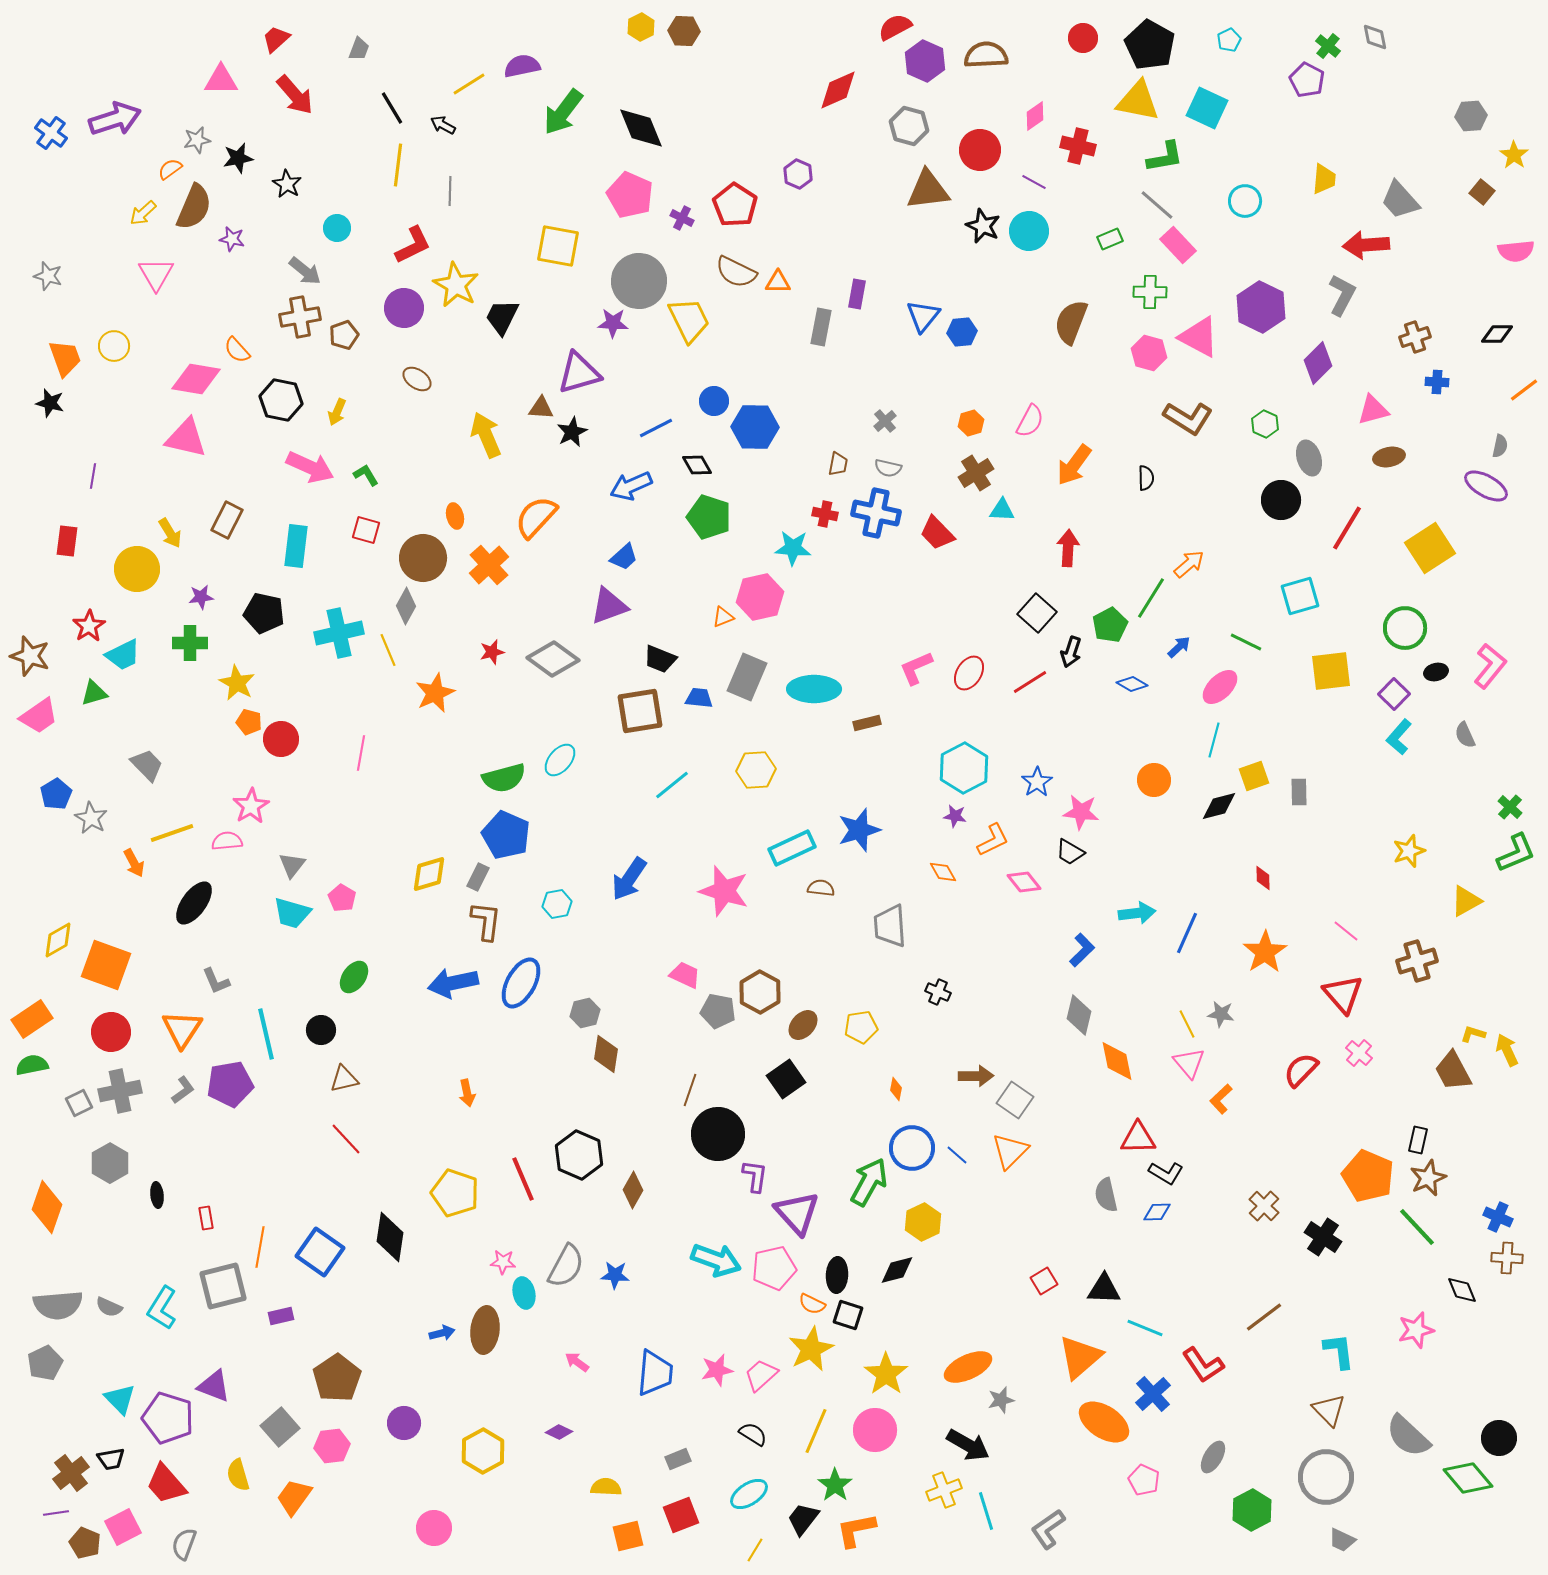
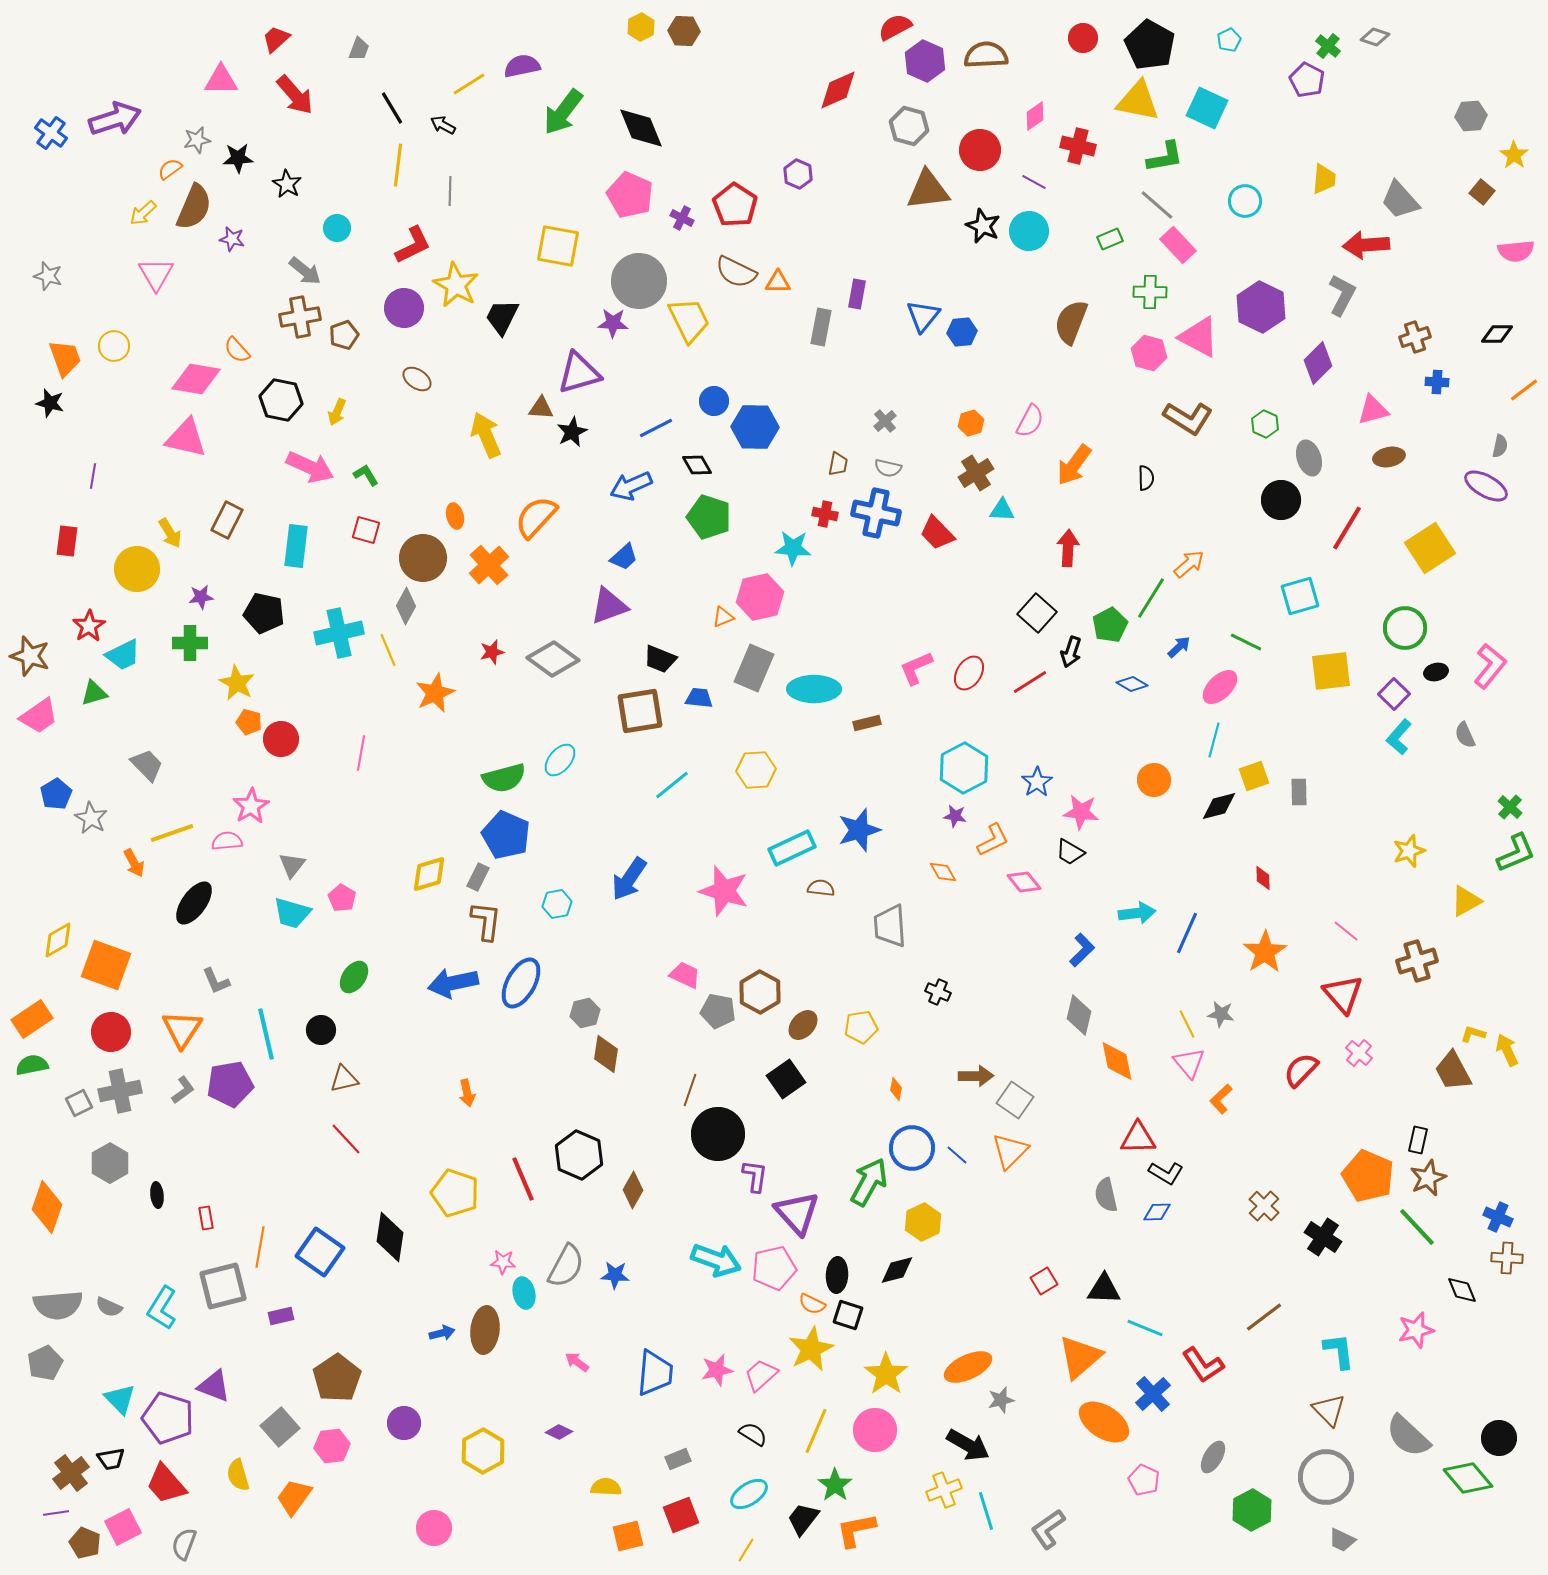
gray diamond at (1375, 37): rotated 60 degrees counterclockwise
black star at (238, 158): rotated 8 degrees clockwise
gray rectangle at (747, 677): moved 7 px right, 9 px up
yellow line at (755, 1550): moved 9 px left
